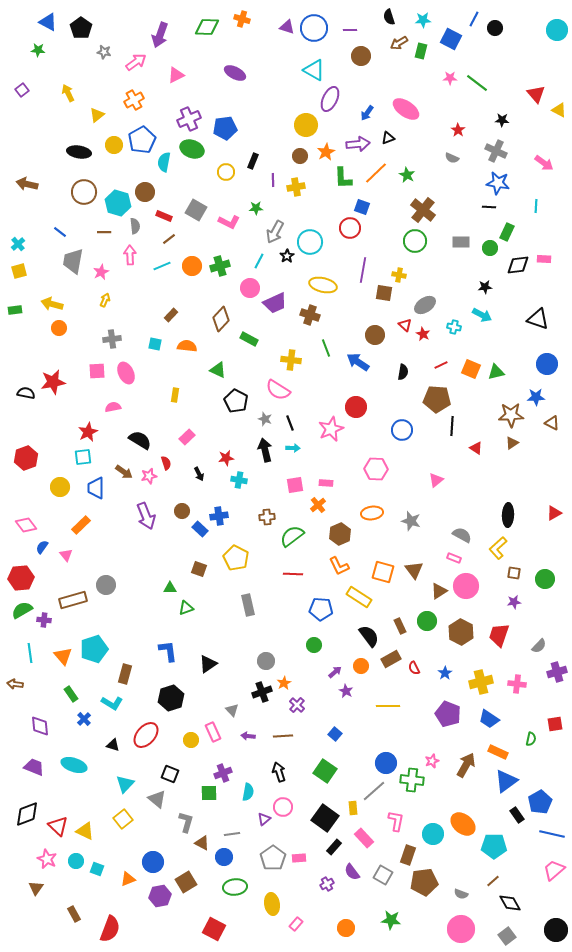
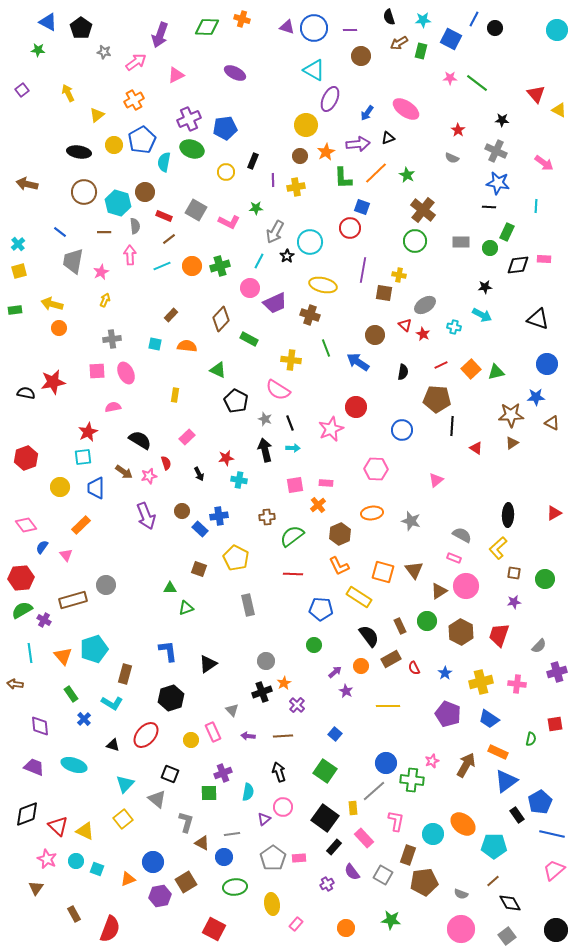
orange square at (471, 369): rotated 24 degrees clockwise
purple cross at (44, 620): rotated 24 degrees clockwise
